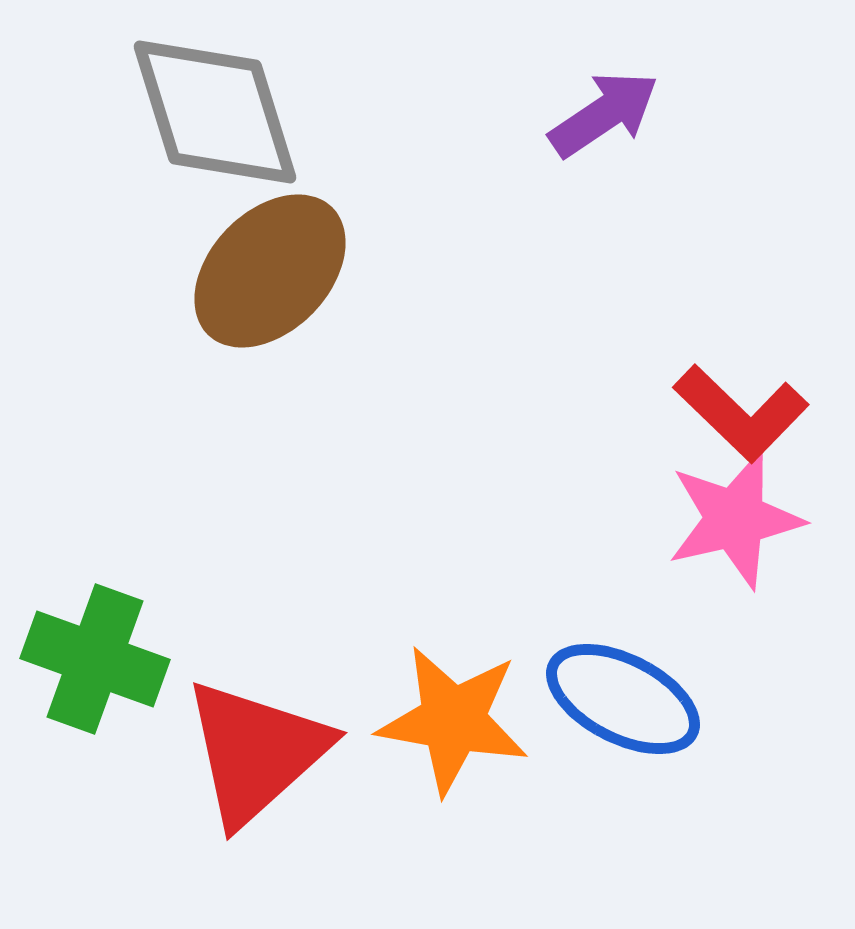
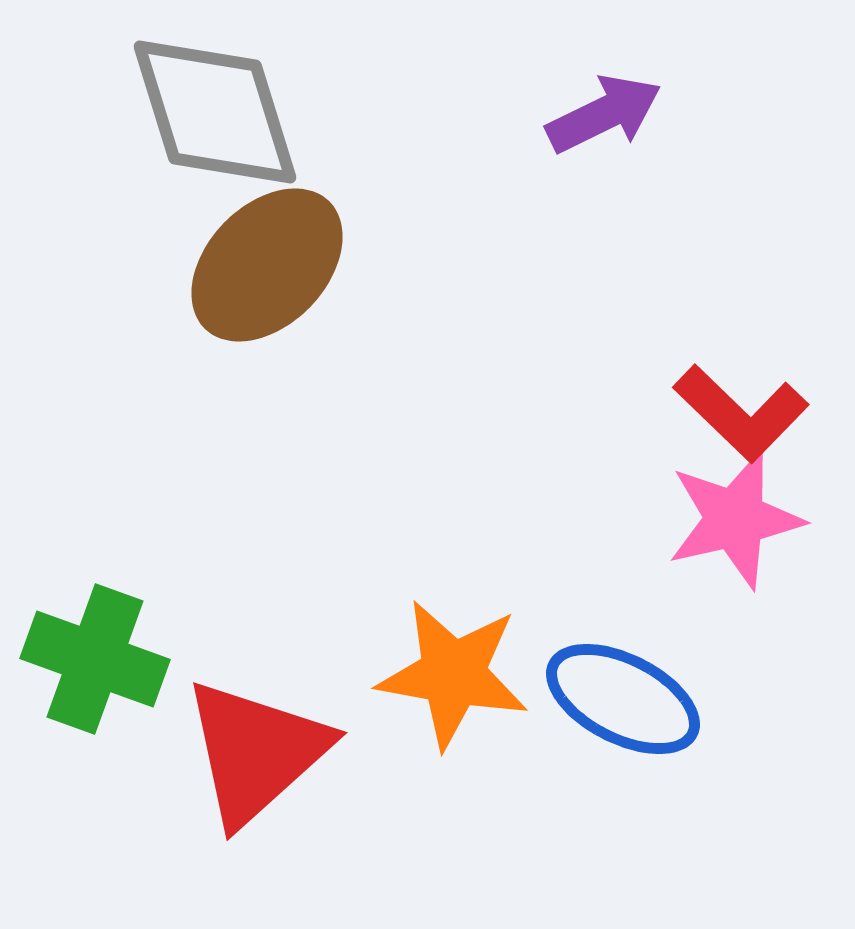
purple arrow: rotated 8 degrees clockwise
brown ellipse: moved 3 px left, 6 px up
orange star: moved 46 px up
